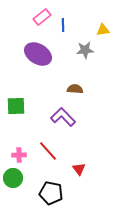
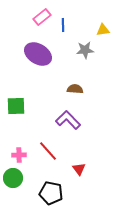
purple L-shape: moved 5 px right, 3 px down
